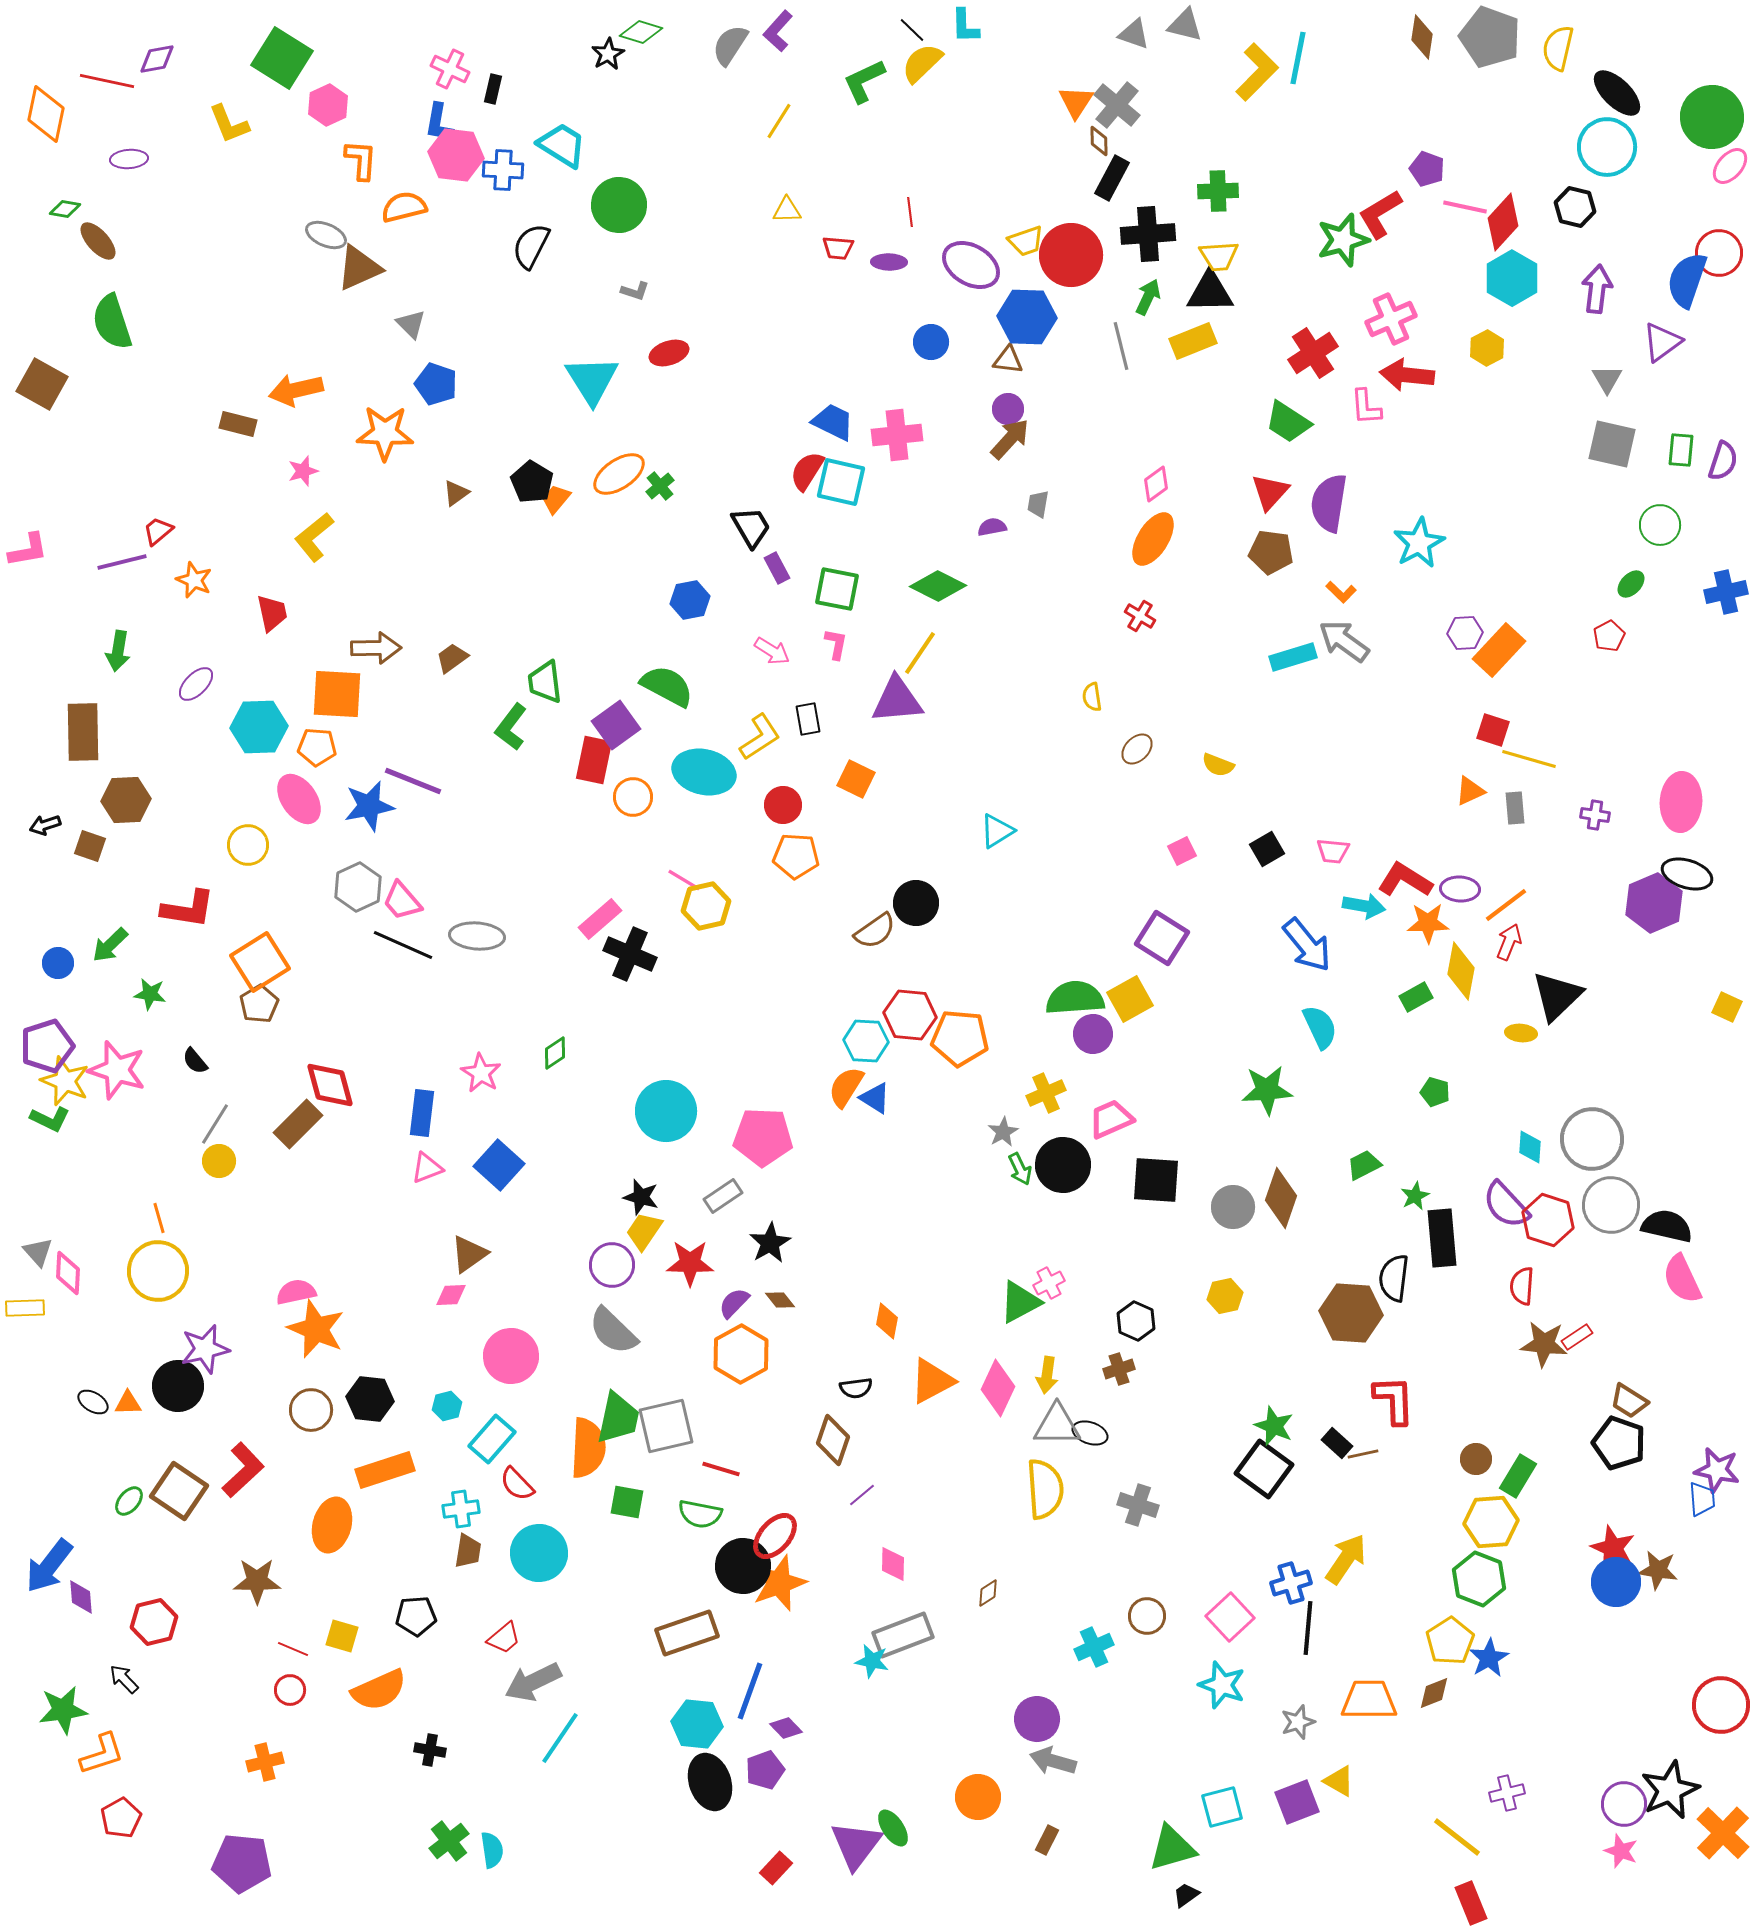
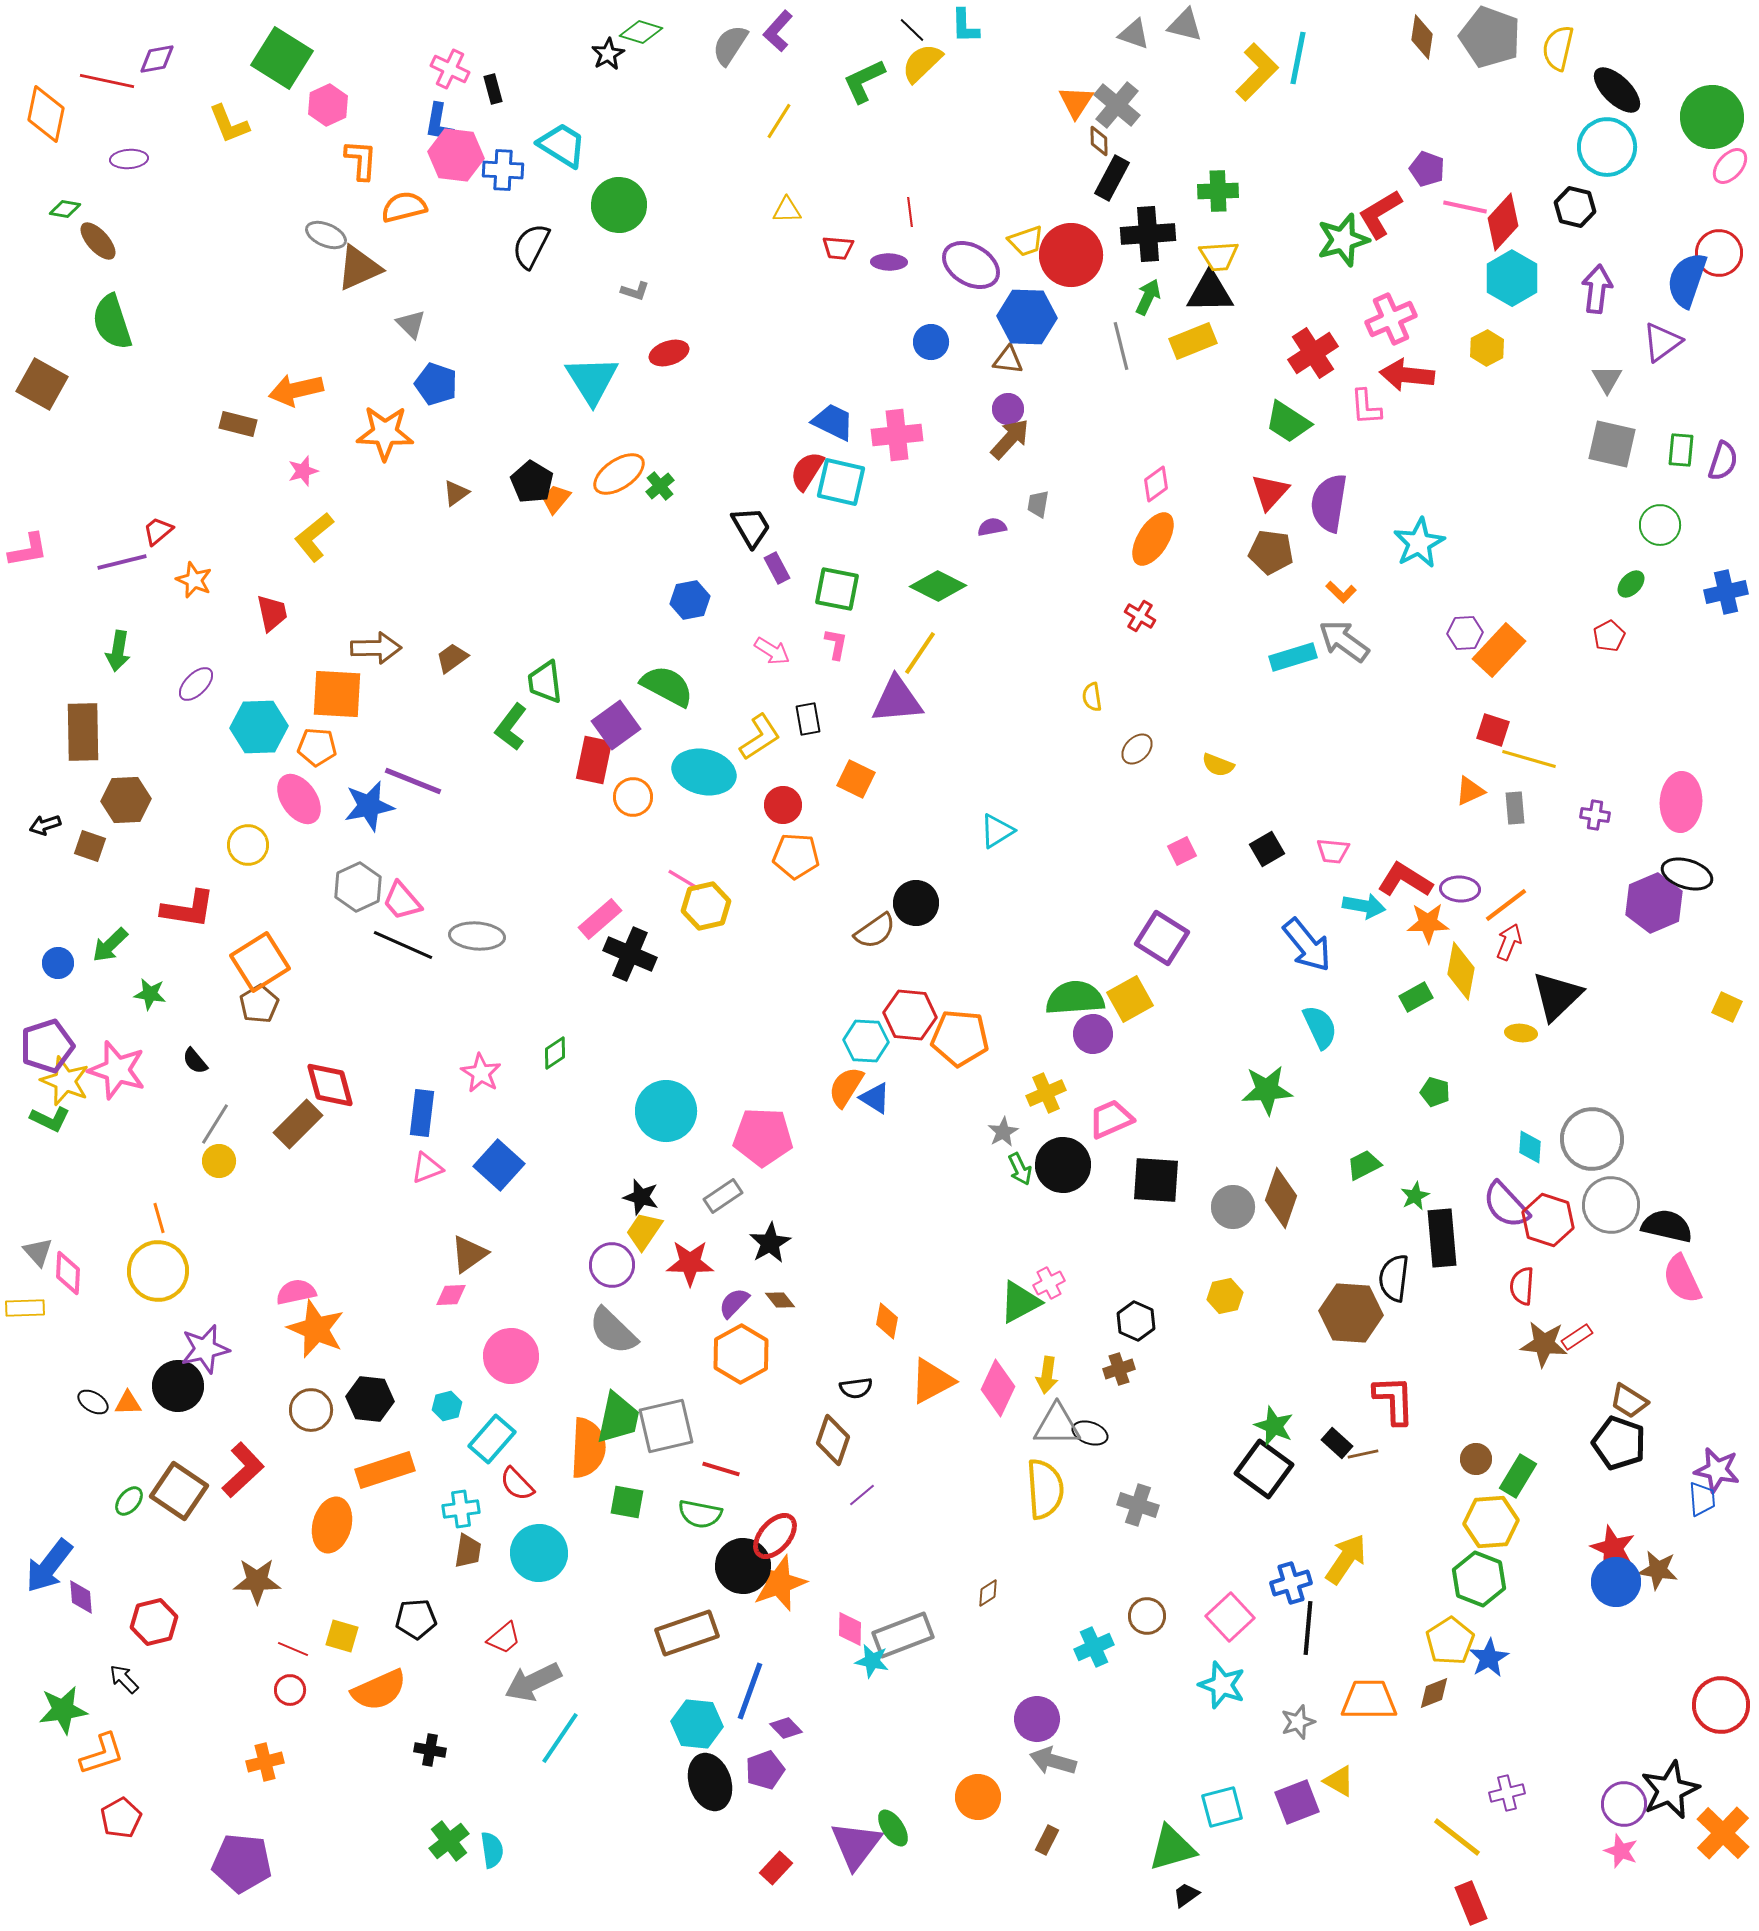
black rectangle at (493, 89): rotated 28 degrees counterclockwise
black ellipse at (1617, 93): moved 3 px up
pink diamond at (893, 1564): moved 43 px left, 65 px down
black pentagon at (416, 1616): moved 3 px down
